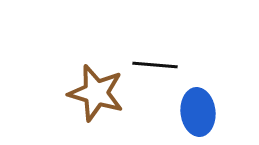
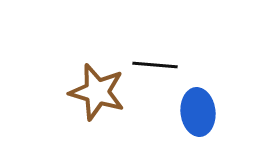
brown star: moved 1 px right, 1 px up
